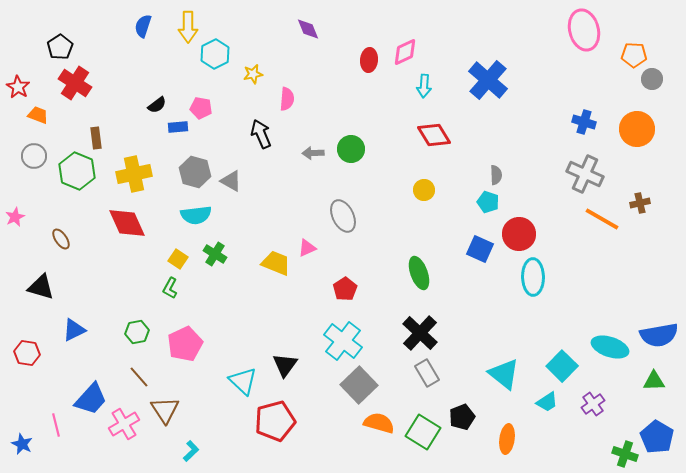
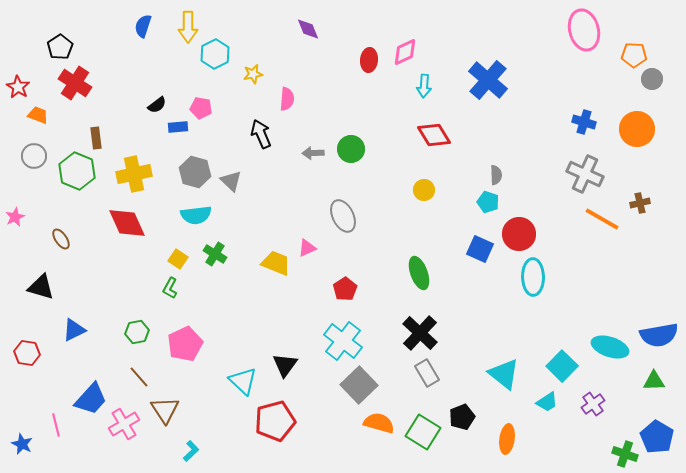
gray triangle at (231, 181): rotated 15 degrees clockwise
